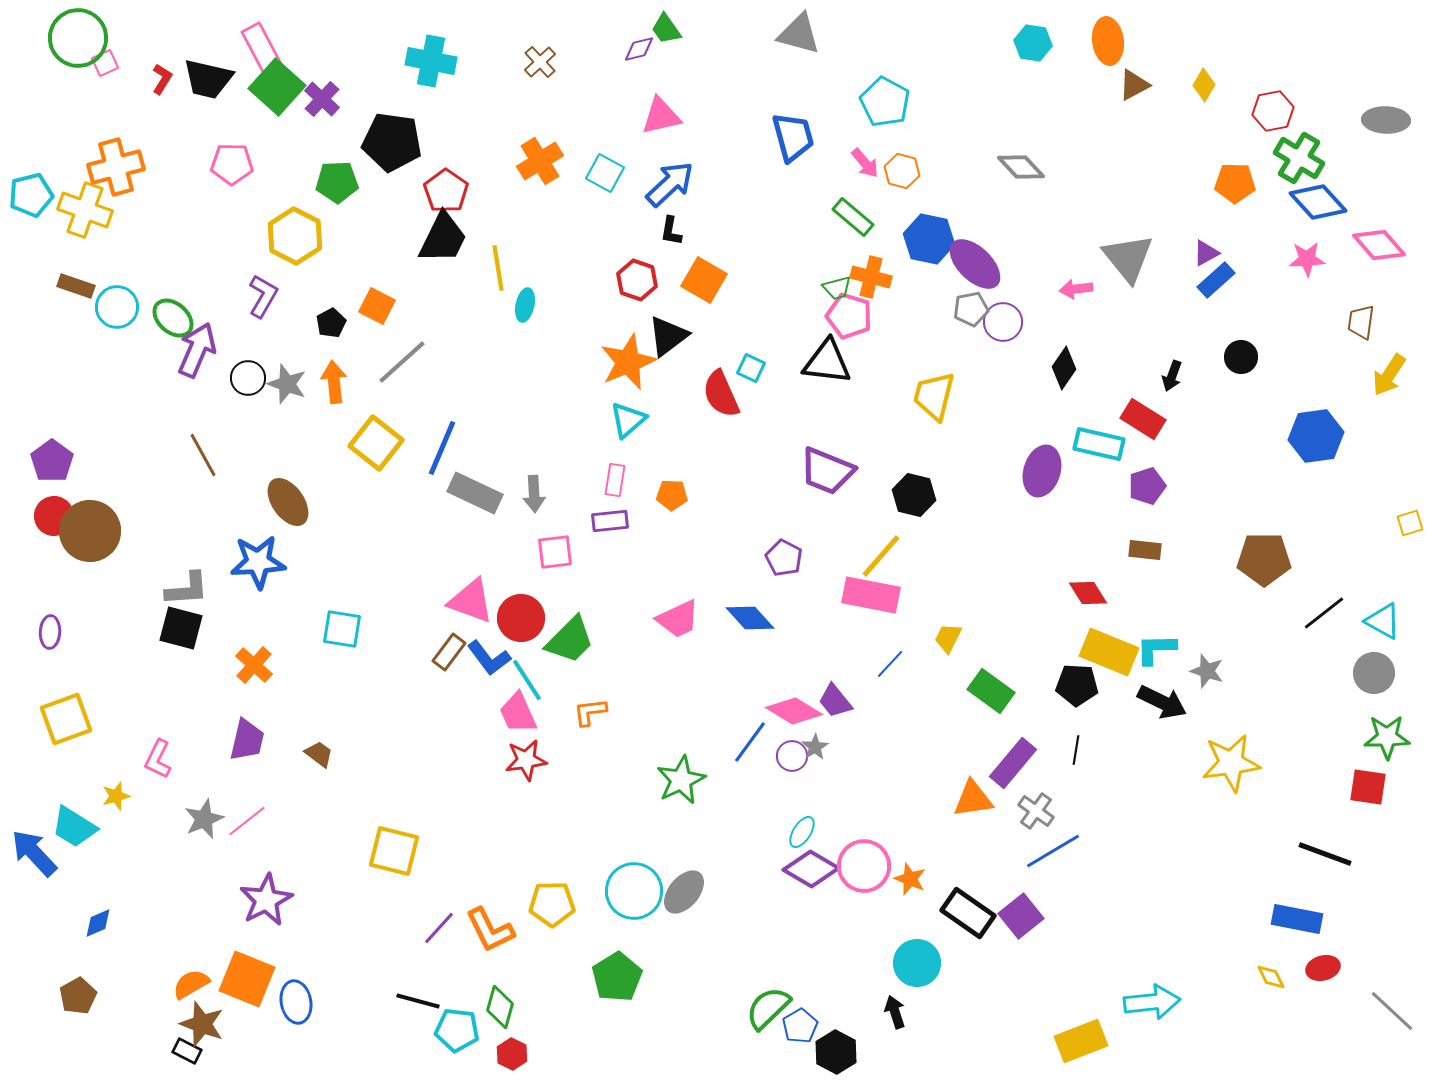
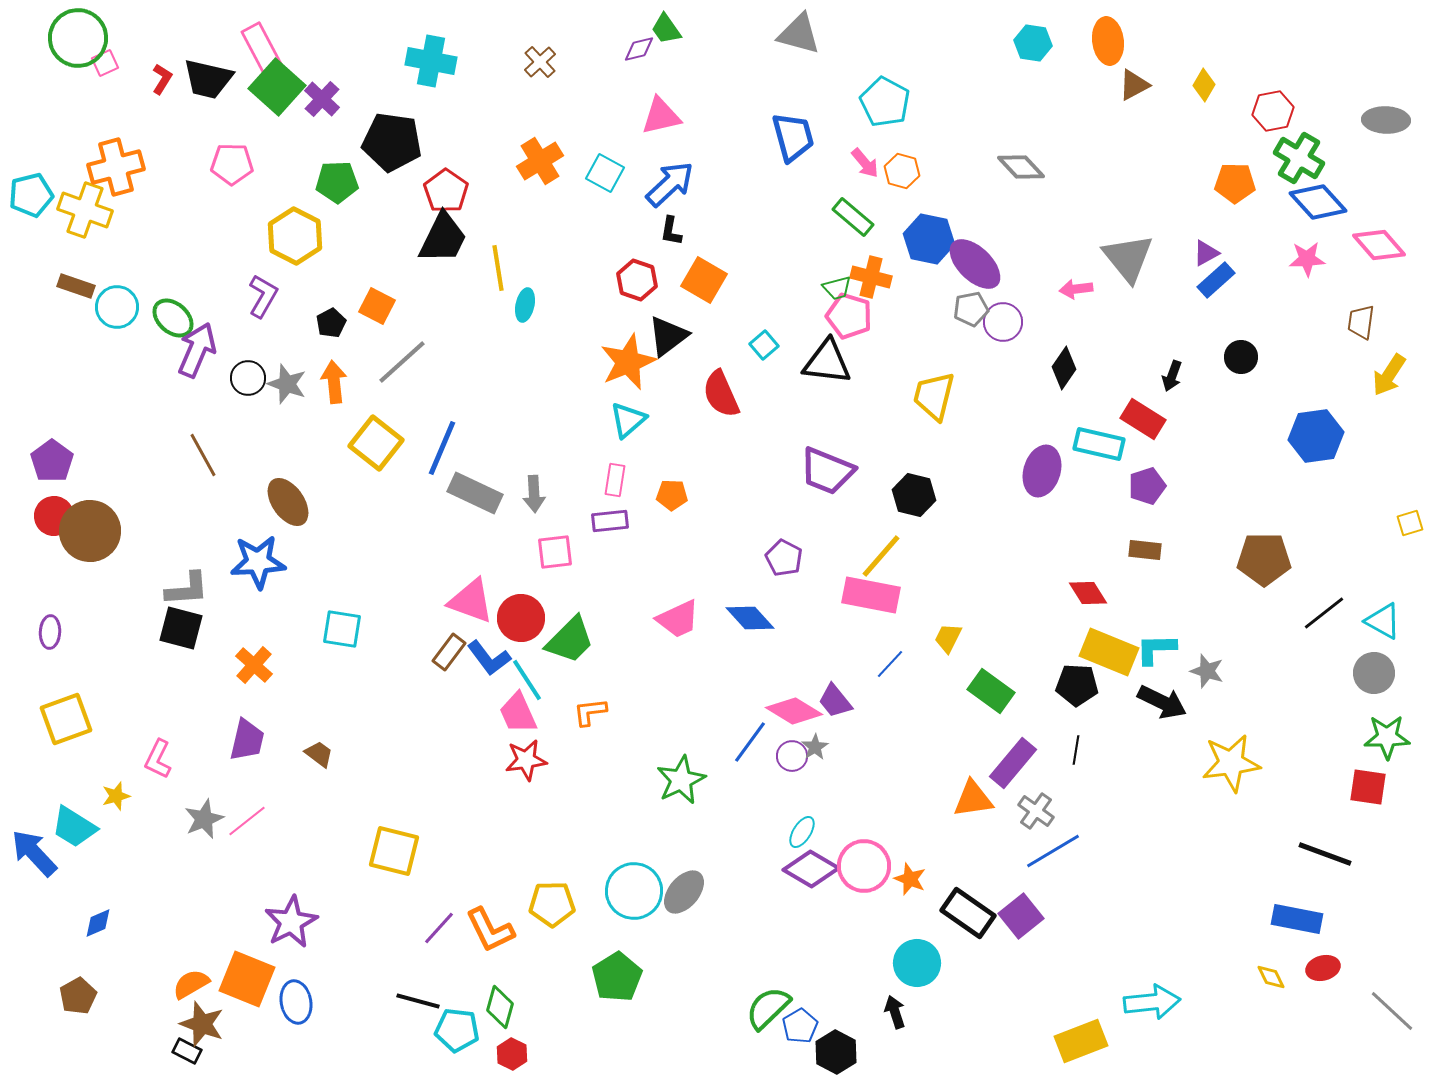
cyan square at (751, 368): moved 13 px right, 23 px up; rotated 24 degrees clockwise
purple star at (266, 900): moved 25 px right, 22 px down
